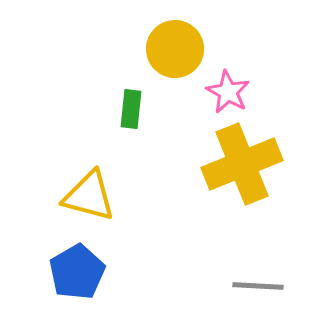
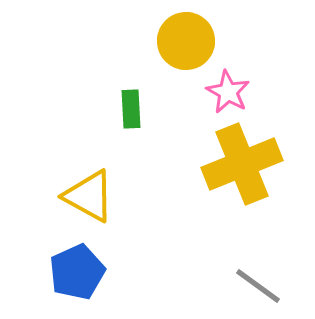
yellow circle: moved 11 px right, 8 px up
green rectangle: rotated 9 degrees counterclockwise
yellow triangle: rotated 14 degrees clockwise
blue pentagon: rotated 6 degrees clockwise
gray line: rotated 33 degrees clockwise
